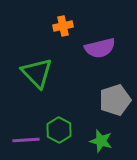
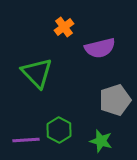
orange cross: moved 1 px right, 1 px down; rotated 24 degrees counterclockwise
